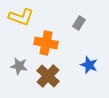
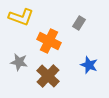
orange cross: moved 3 px right, 2 px up; rotated 15 degrees clockwise
gray star: moved 4 px up
